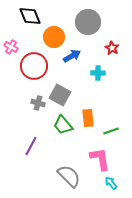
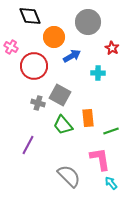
purple line: moved 3 px left, 1 px up
